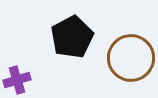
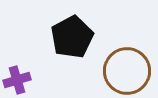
brown circle: moved 4 px left, 13 px down
